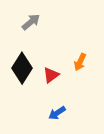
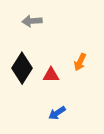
gray arrow: moved 1 px right, 1 px up; rotated 144 degrees counterclockwise
red triangle: rotated 36 degrees clockwise
